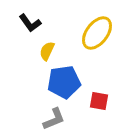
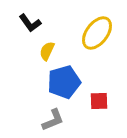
blue pentagon: rotated 8 degrees counterclockwise
red square: rotated 12 degrees counterclockwise
gray L-shape: moved 1 px left, 1 px down
